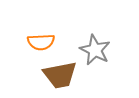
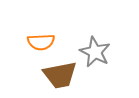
gray star: moved 2 px down
